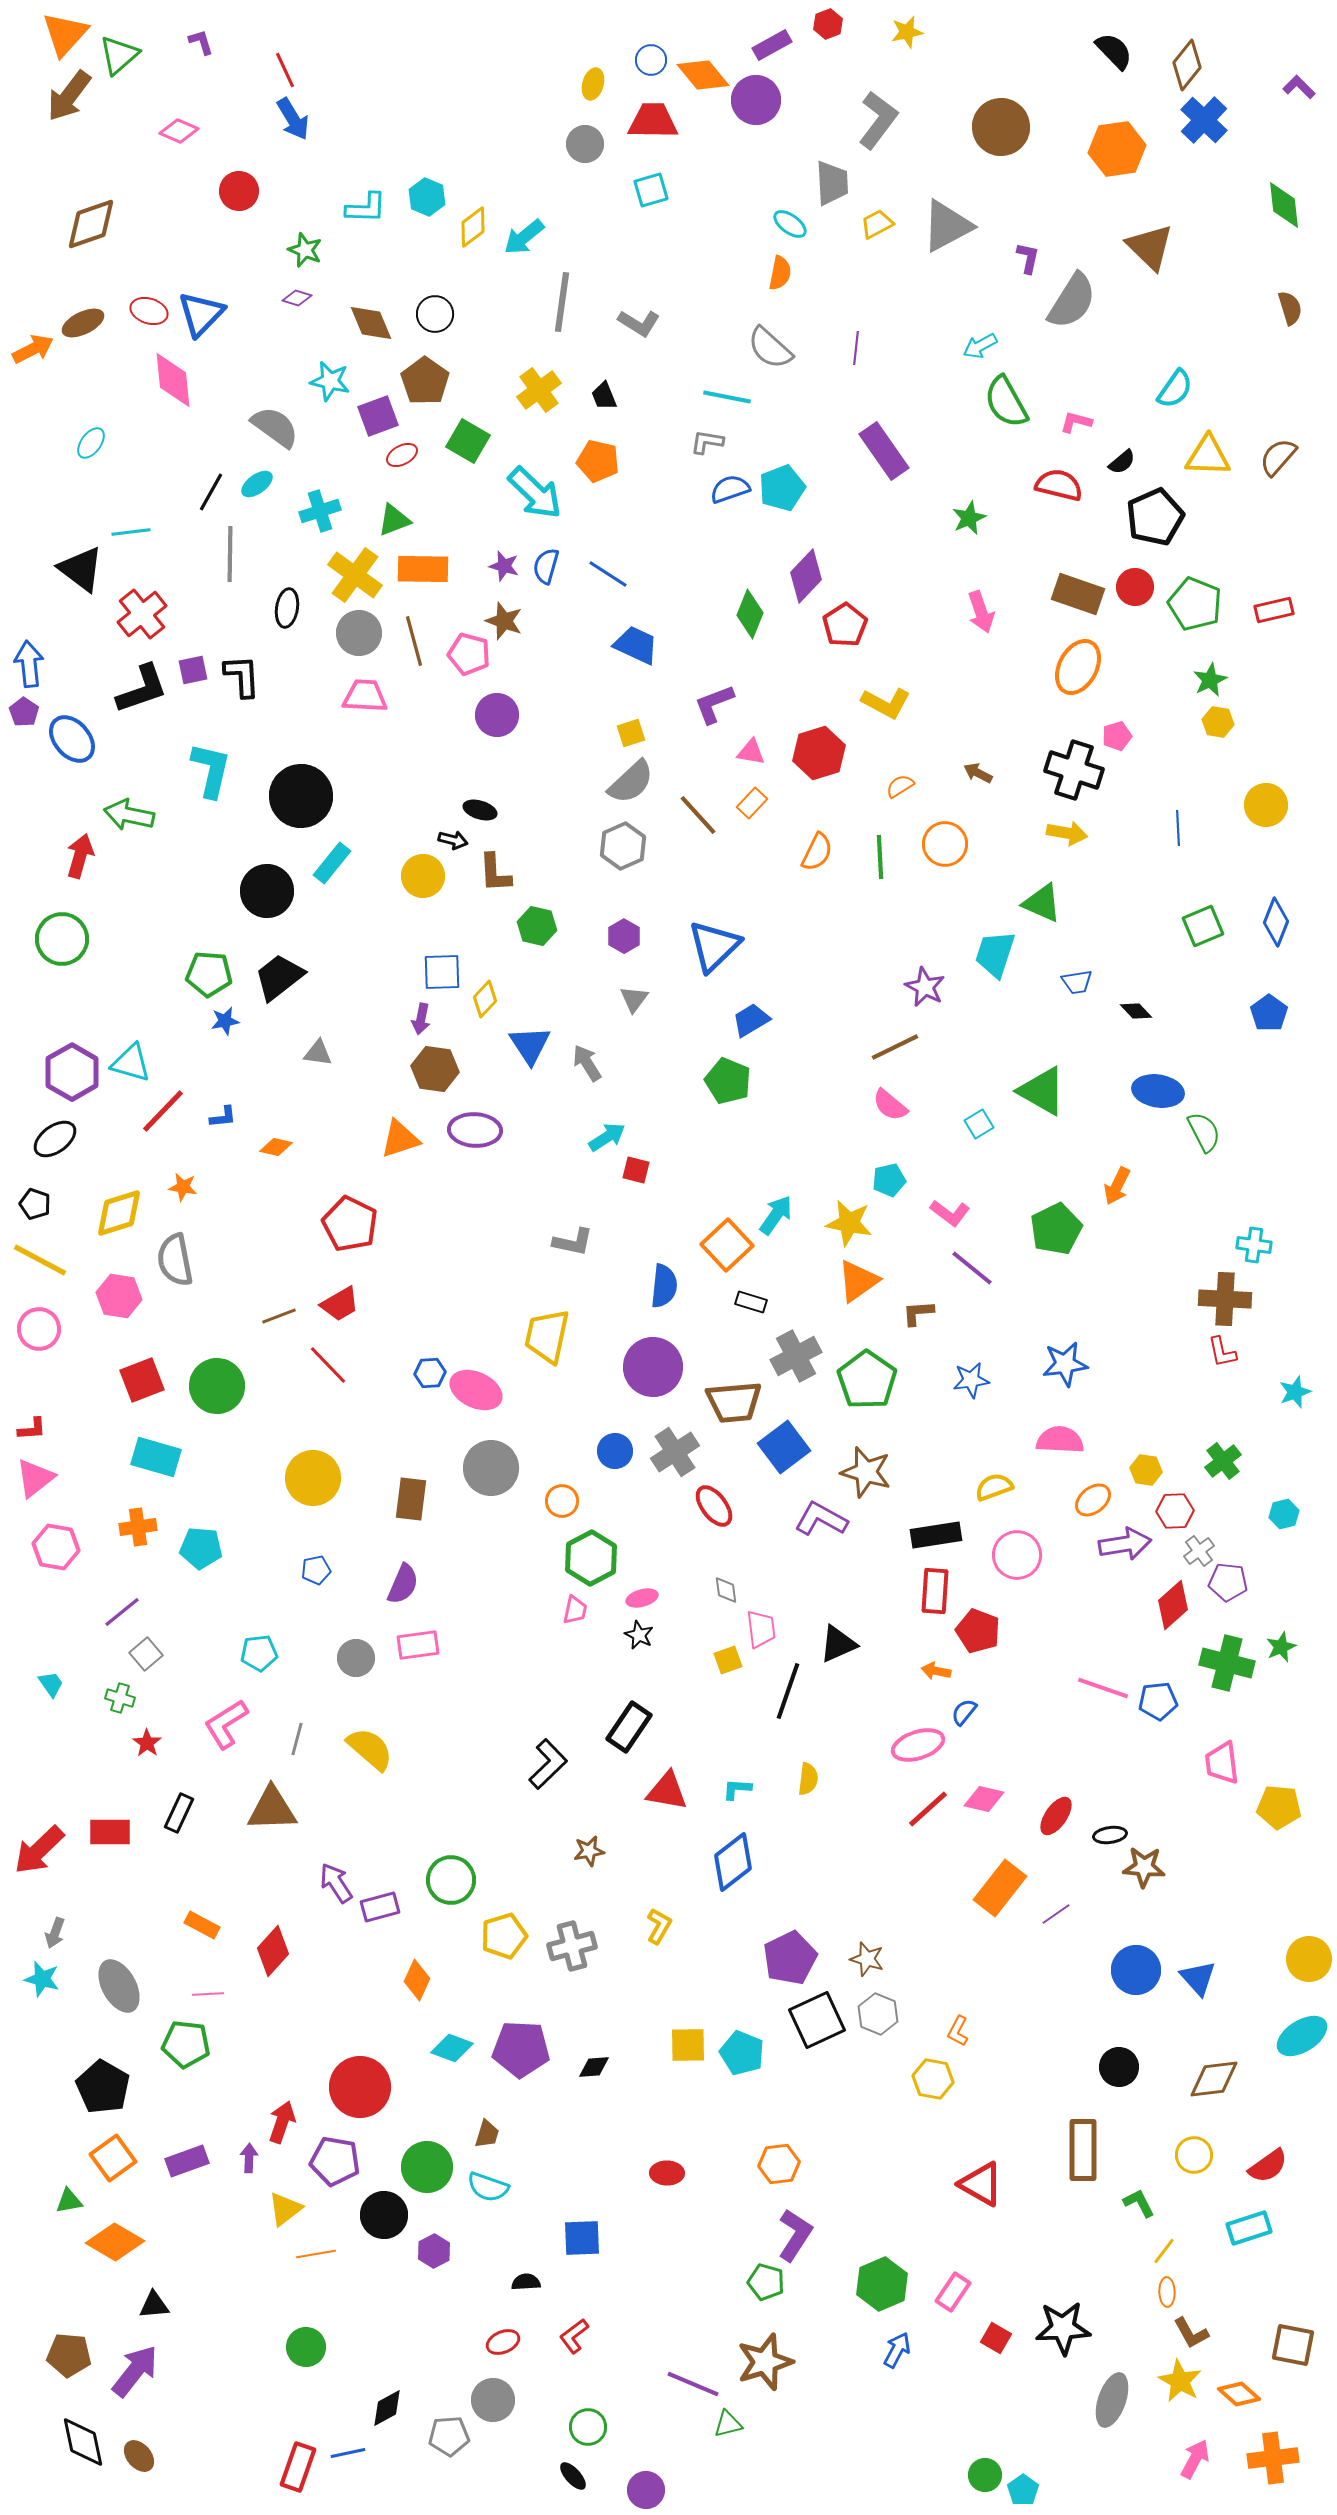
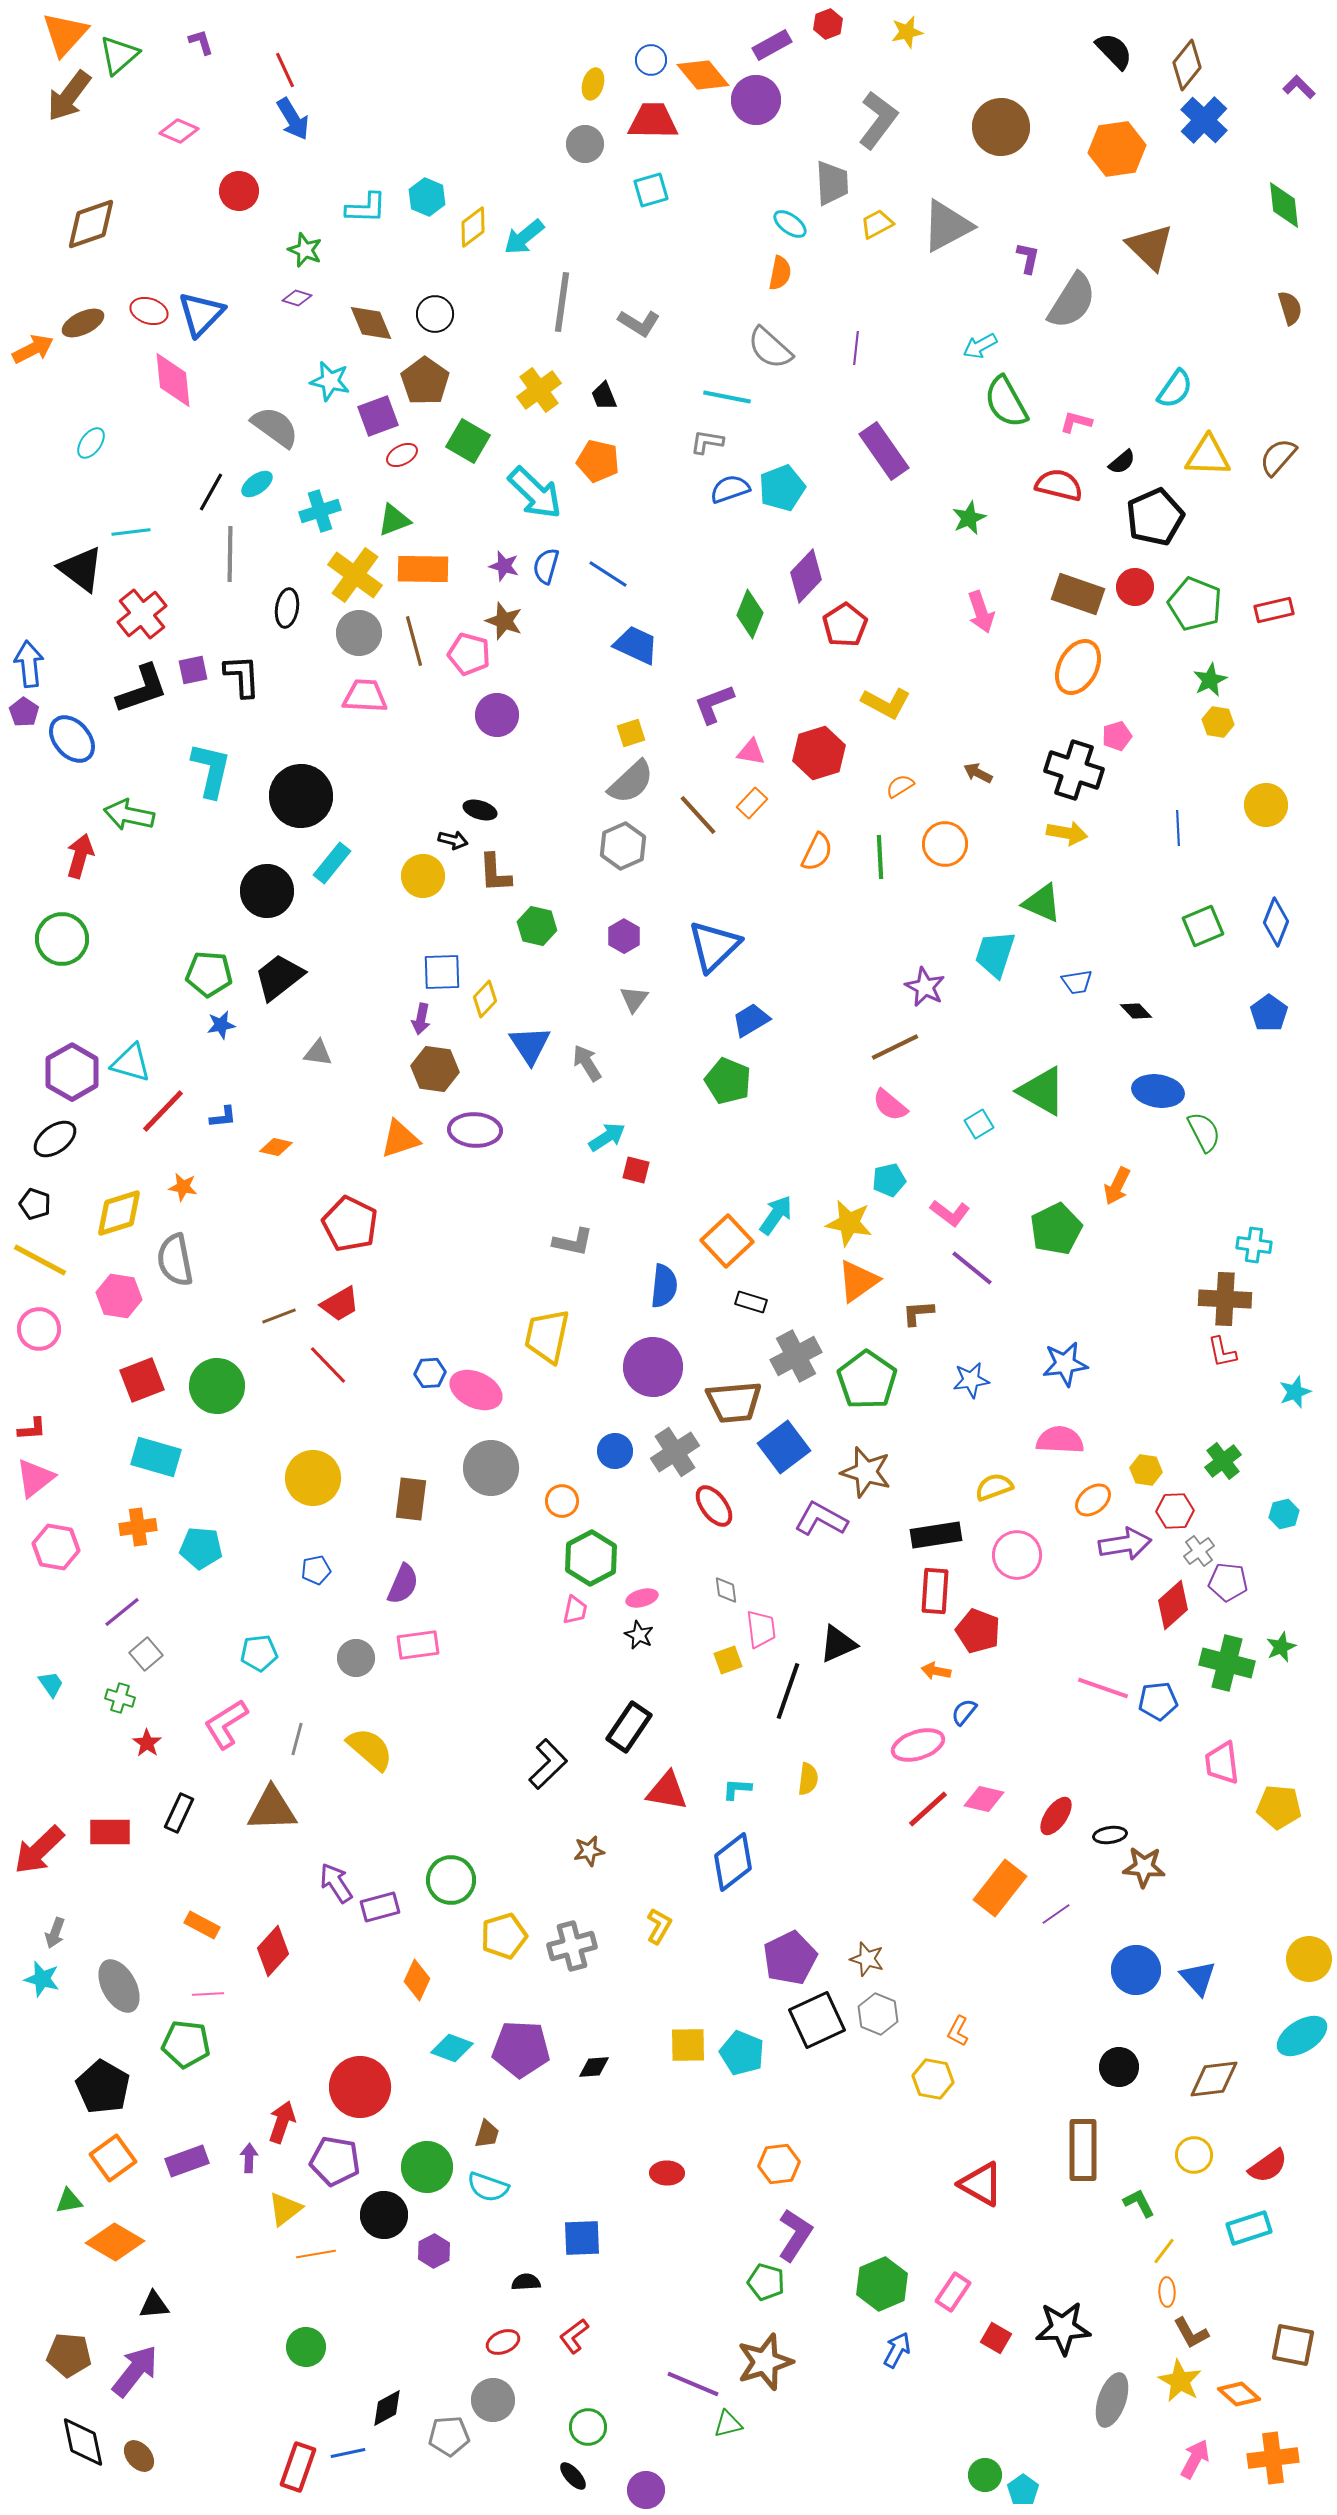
blue star at (225, 1021): moved 4 px left, 4 px down
orange square at (727, 1245): moved 4 px up
